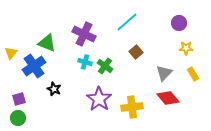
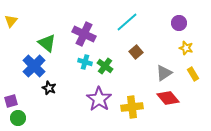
green triangle: rotated 18 degrees clockwise
yellow star: rotated 16 degrees clockwise
yellow triangle: moved 32 px up
blue cross: rotated 10 degrees counterclockwise
gray triangle: rotated 12 degrees clockwise
black star: moved 5 px left, 1 px up
purple square: moved 8 px left, 2 px down
